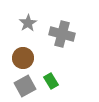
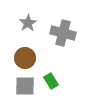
gray cross: moved 1 px right, 1 px up
brown circle: moved 2 px right
gray square: rotated 30 degrees clockwise
